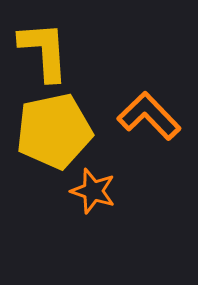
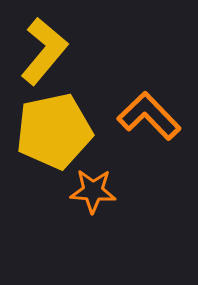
yellow L-shape: rotated 44 degrees clockwise
orange star: rotated 15 degrees counterclockwise
